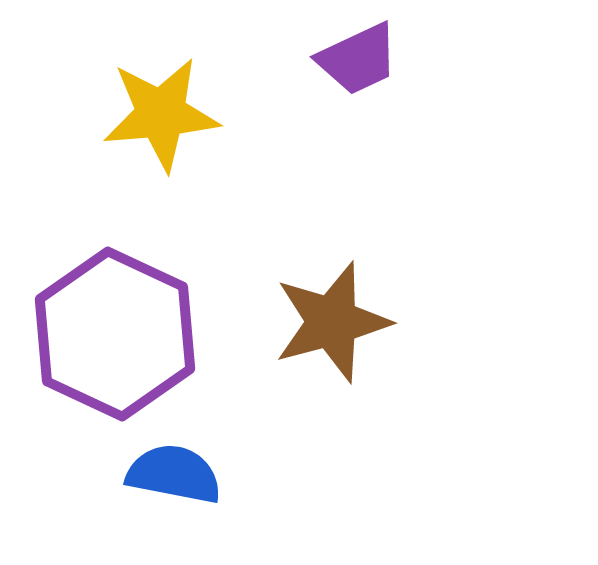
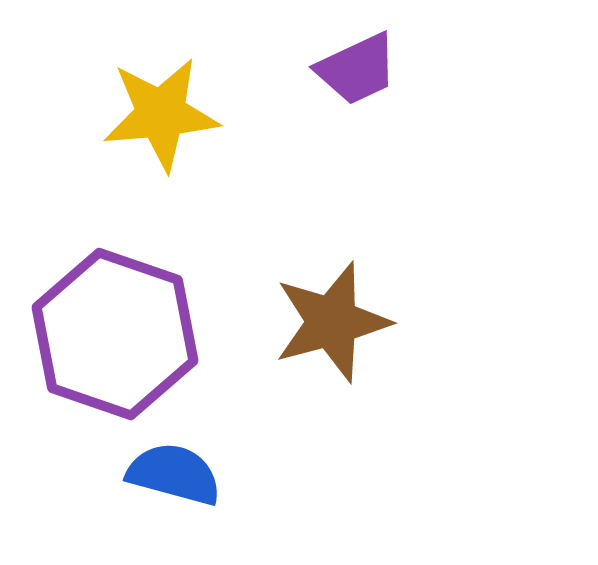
purple trapezoid: moved 1 px left, 10 px down
purple hexagon: rotated 6 degrees counterclockwise
blue semicircle: rotated 4 degrees clockwise
